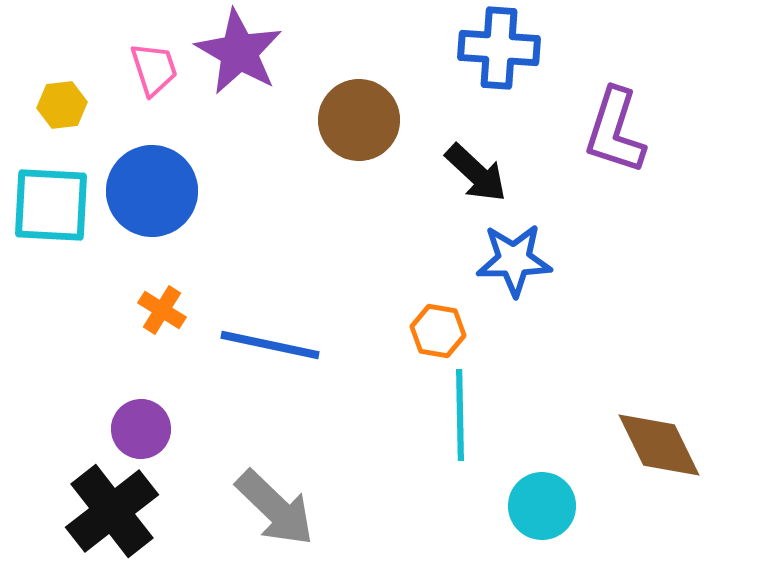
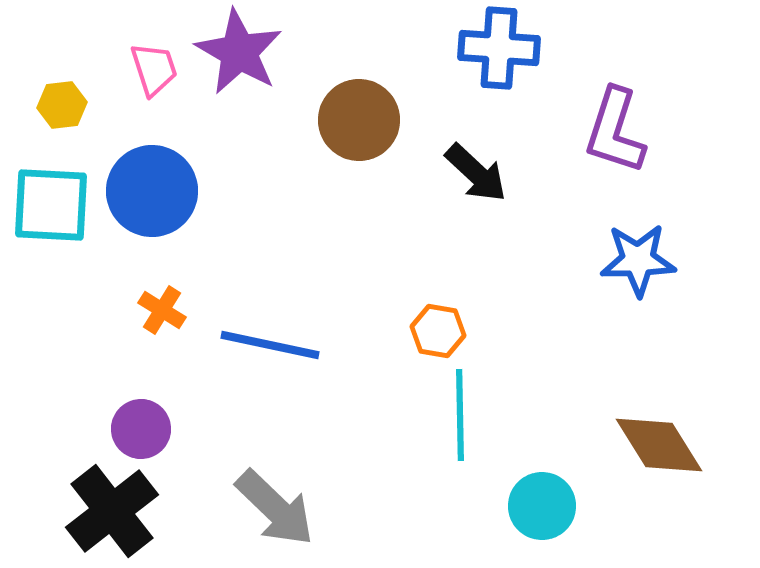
blue star: moved 124 px right
brown diamond: rotated 6 degrees counterclockwise
